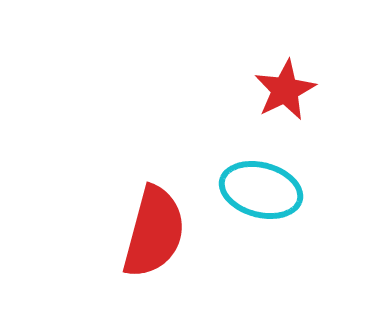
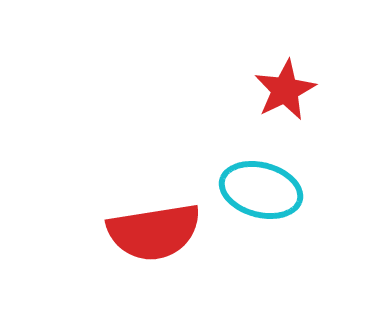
red semicircle: rotated 66 degrees clockwise
